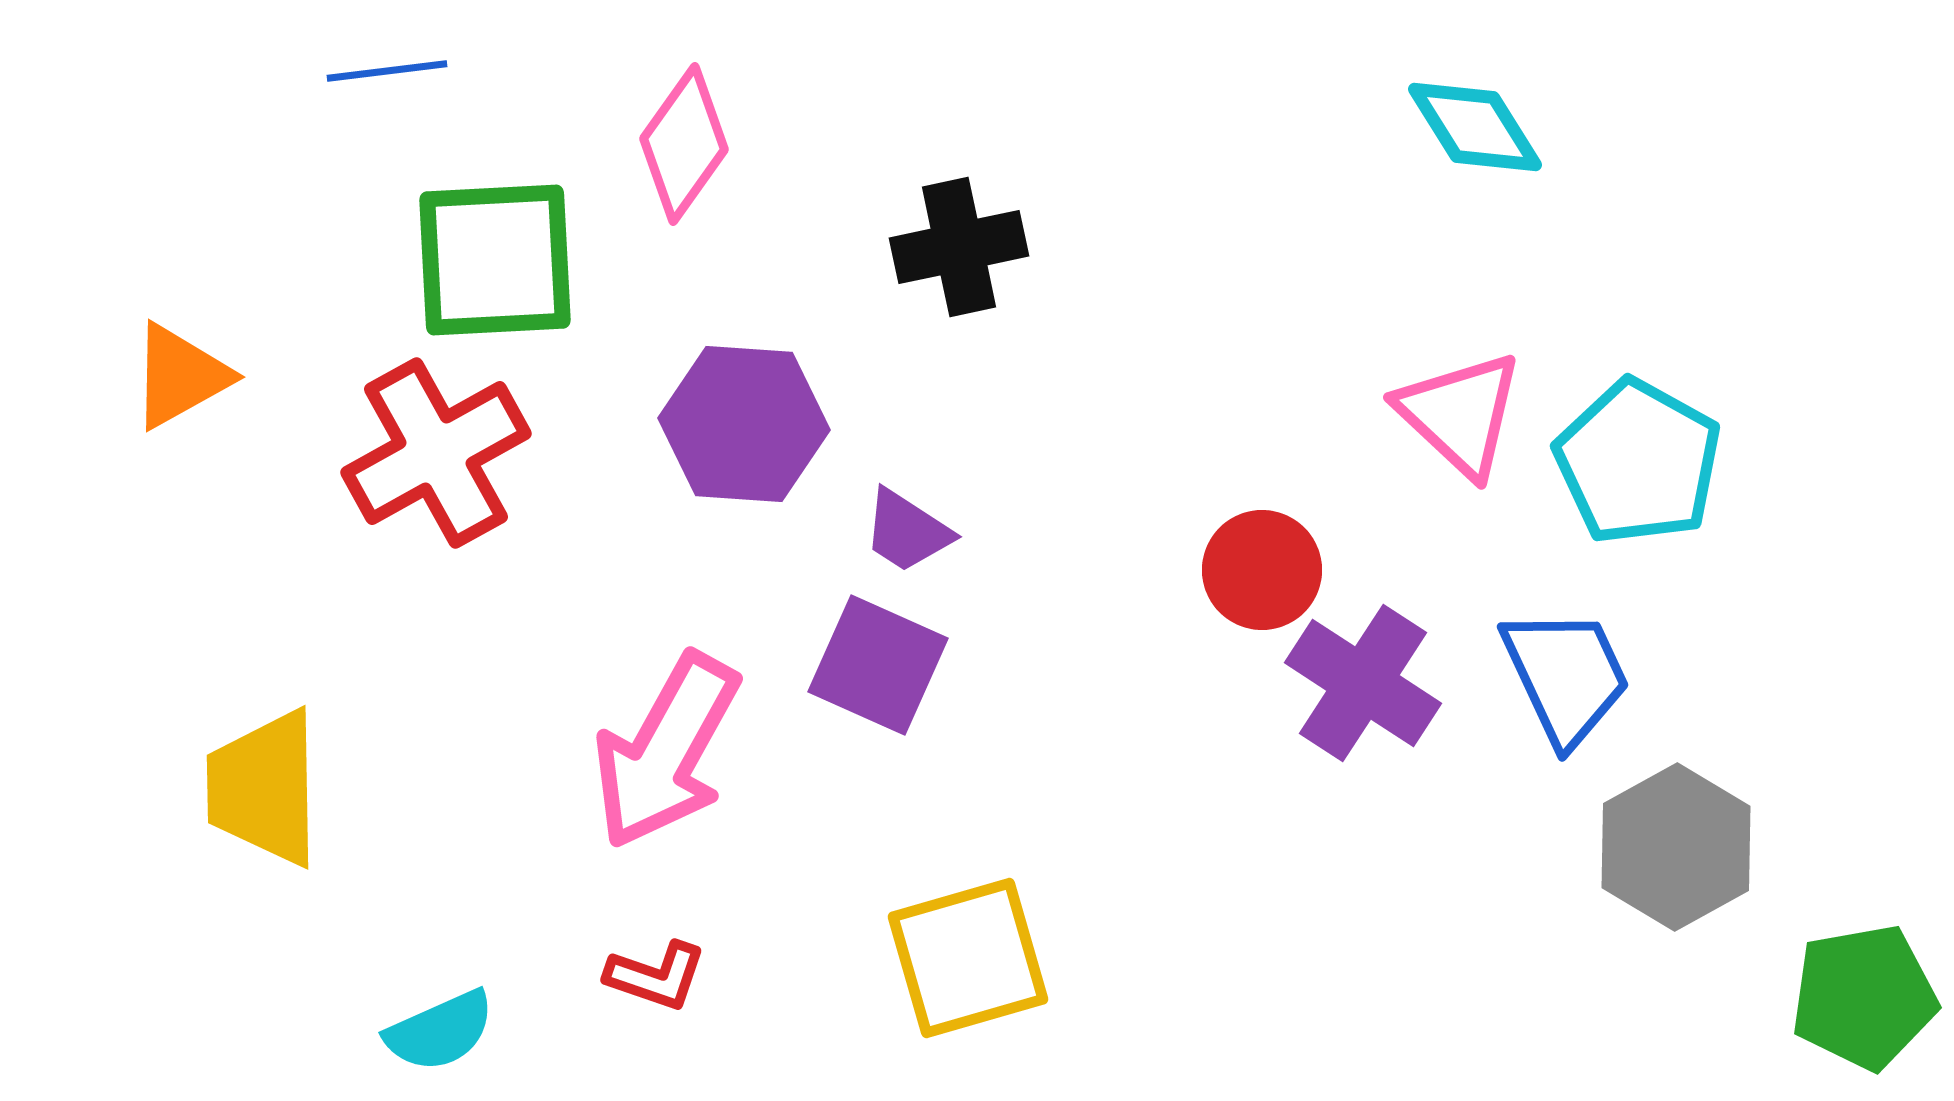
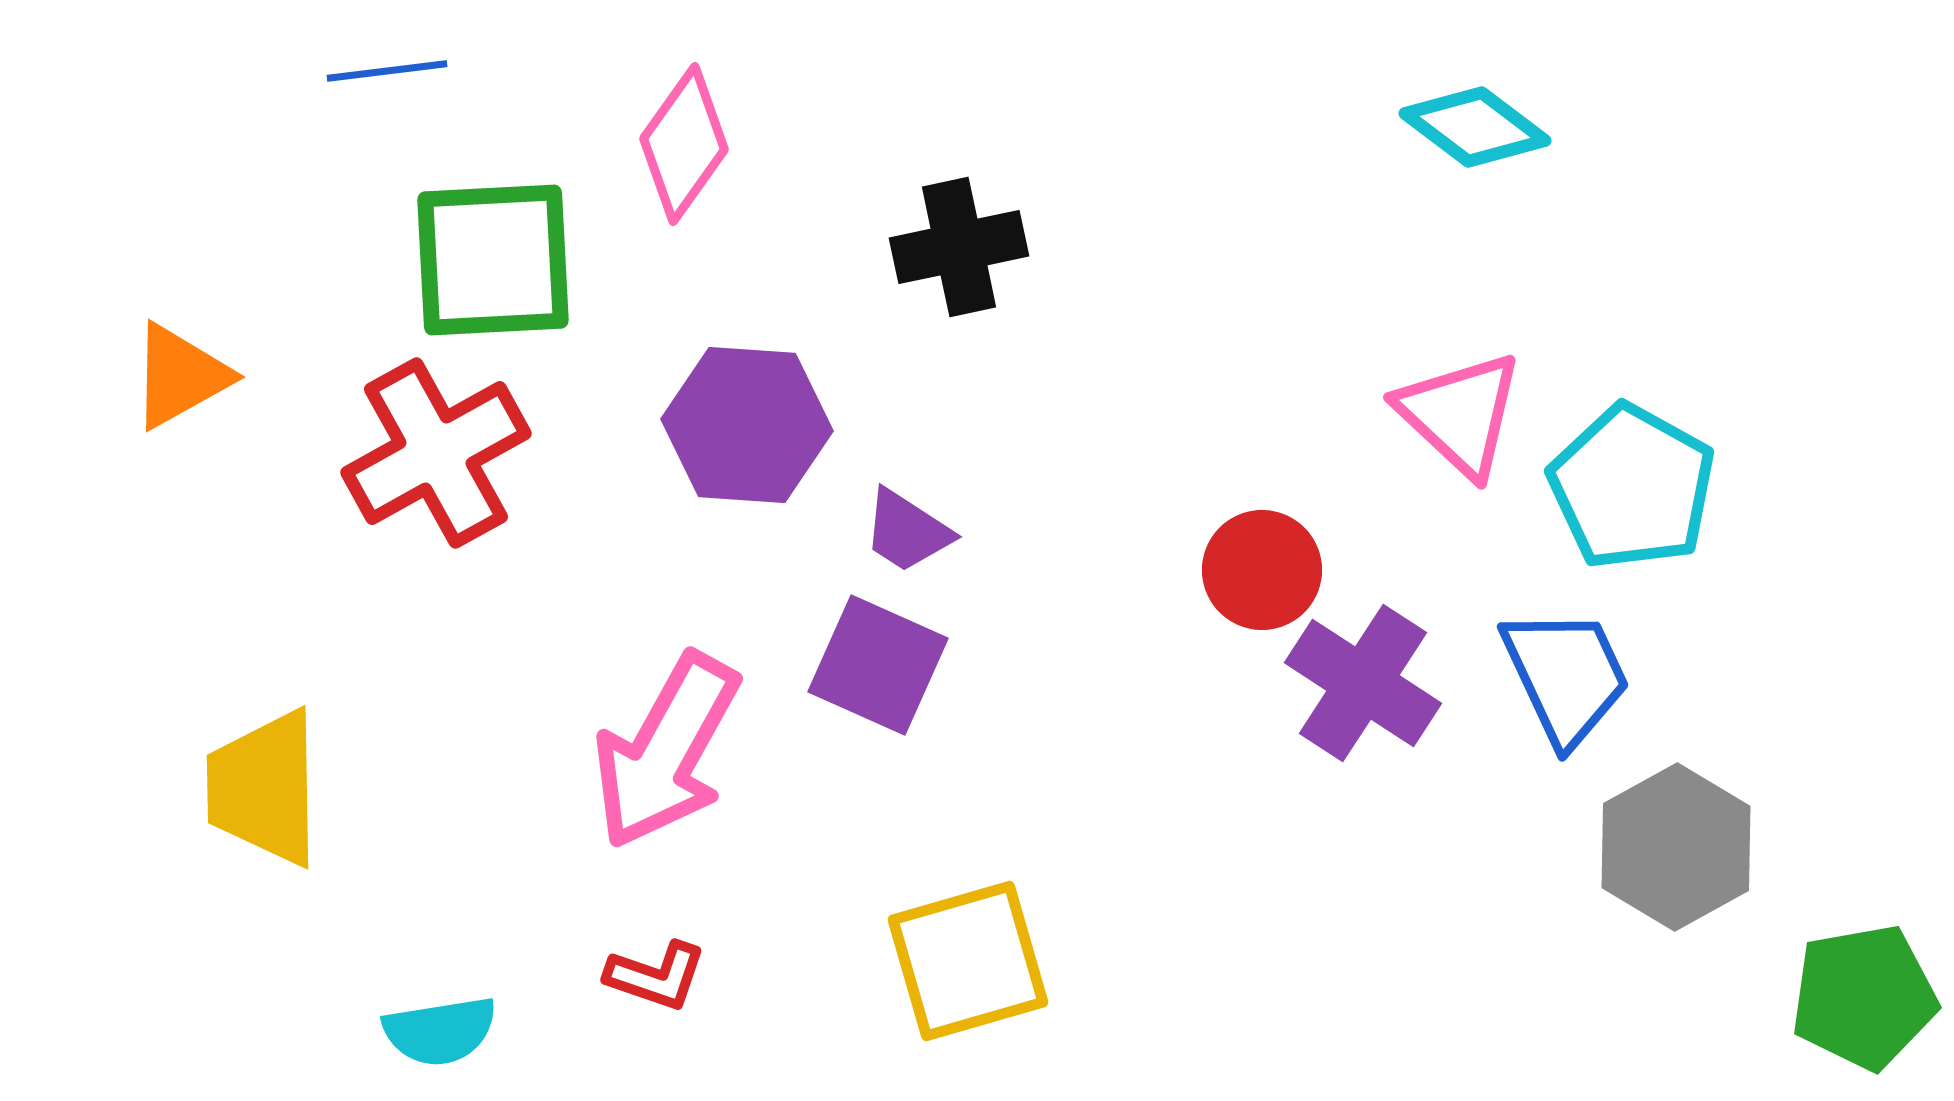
cyan diamond: rotated 21 degrees counterclockwise
green square: moved 2 px left
purple hexagon: moved 3 px right, 1 px down
cyan pentagon: moved 6 px left, 25 px down
yellow square: moved 3 px down
cyan semicircle: rotated 15 degrees clockwise
